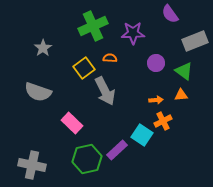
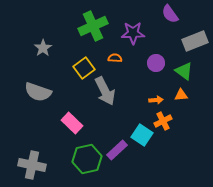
orange semicircle: moved 5 px right
